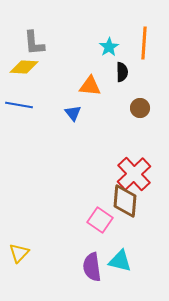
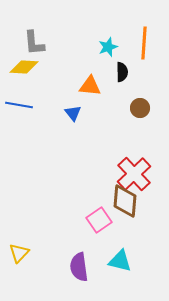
cyan star: moved 1 px left; rotated 12 degrees clockwise
pink square: moved 1 px left; rotated 20 degrees clockwise
purple semicircle: moved 13 px left
